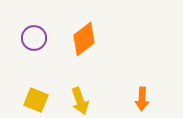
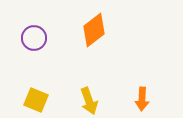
orange diamond: moved 10 px right, 9 px up
yellow arrow: moved 9 px right
